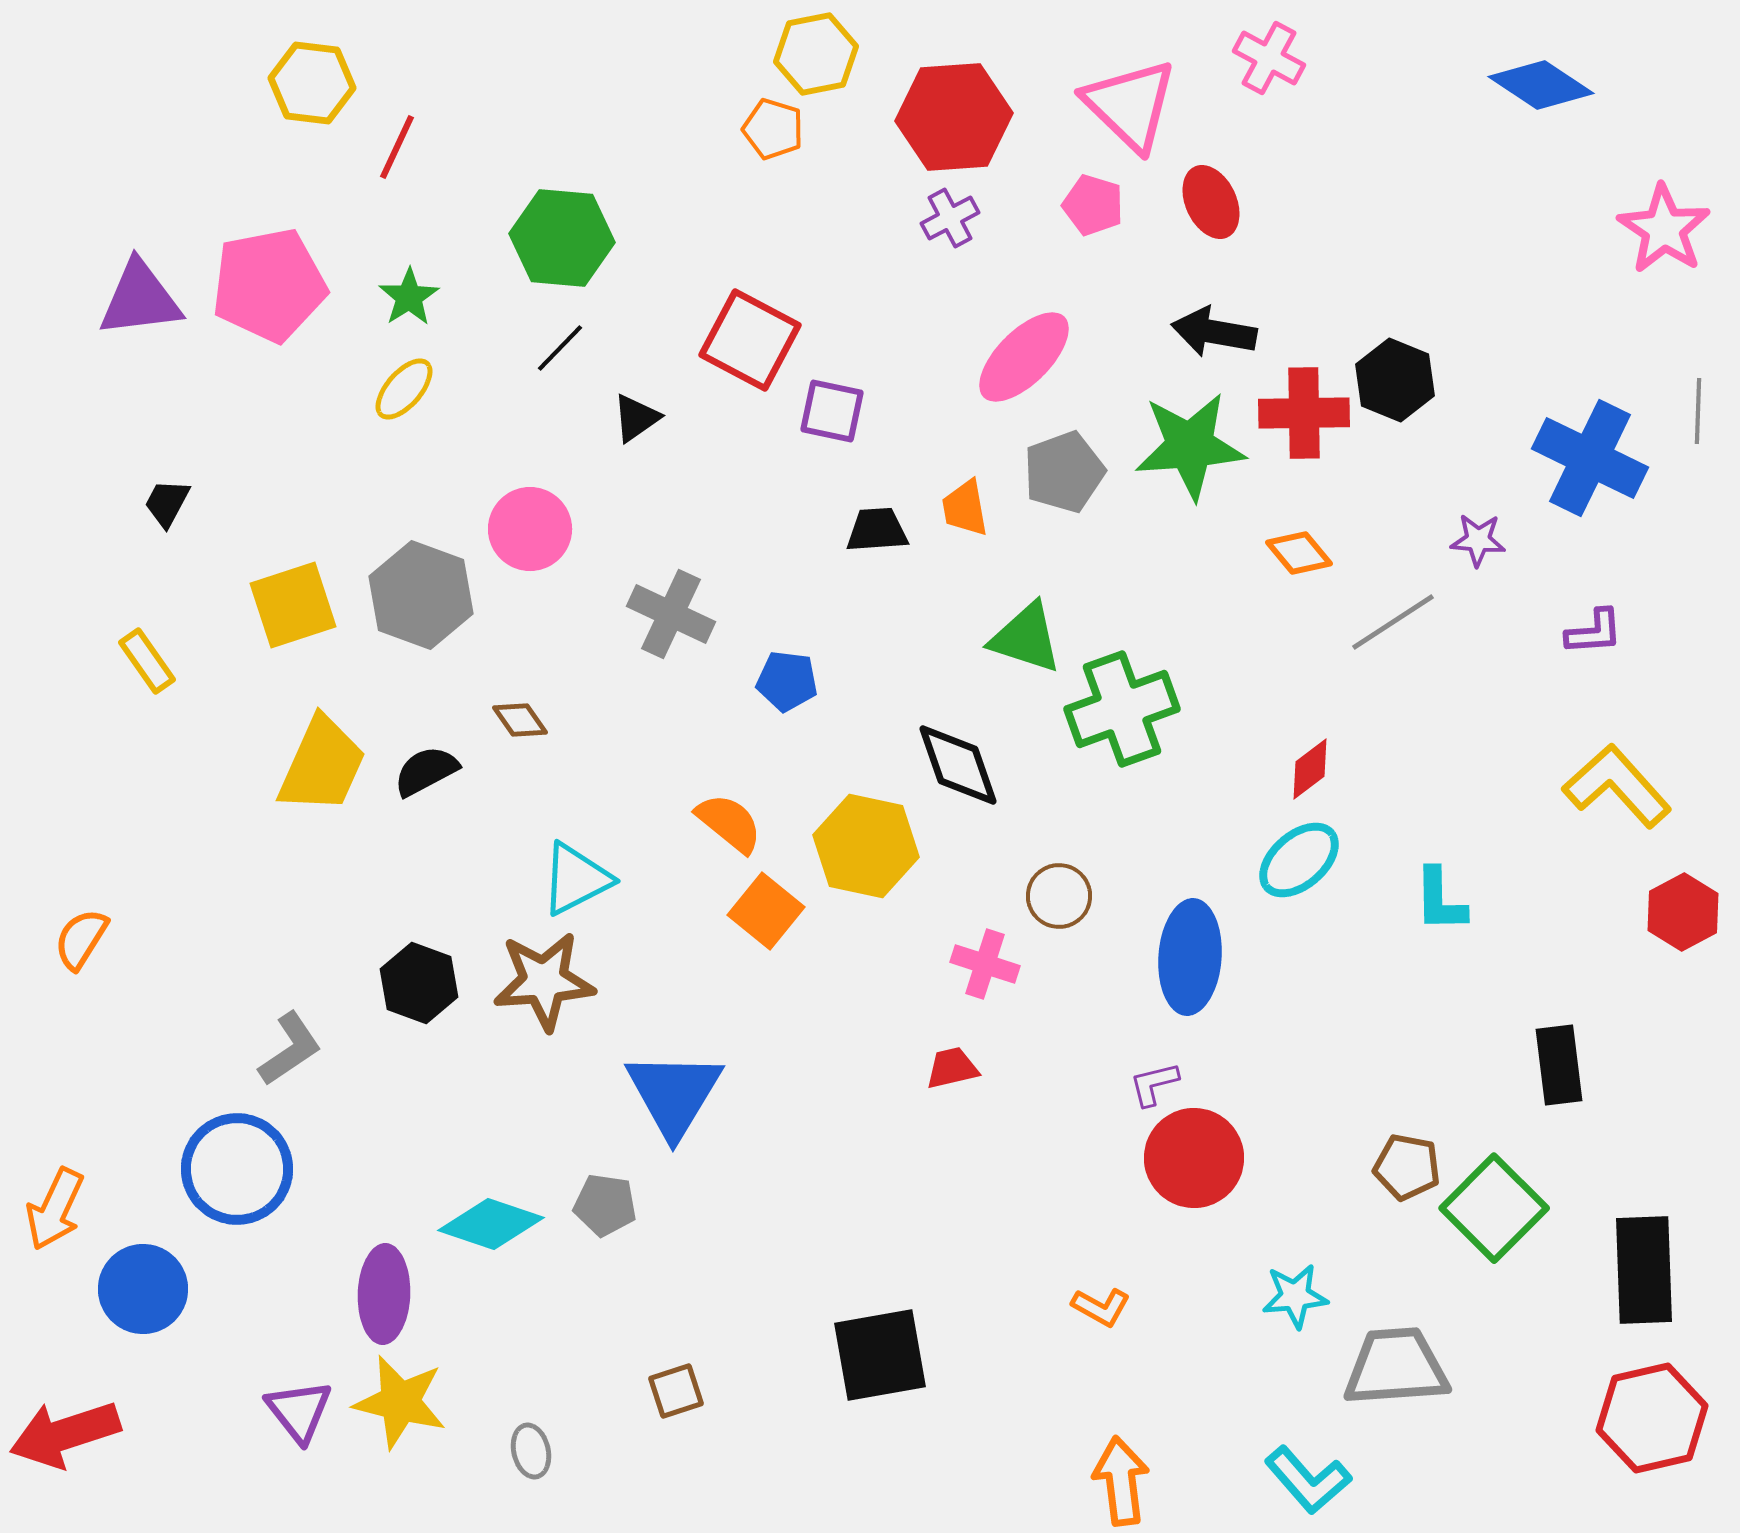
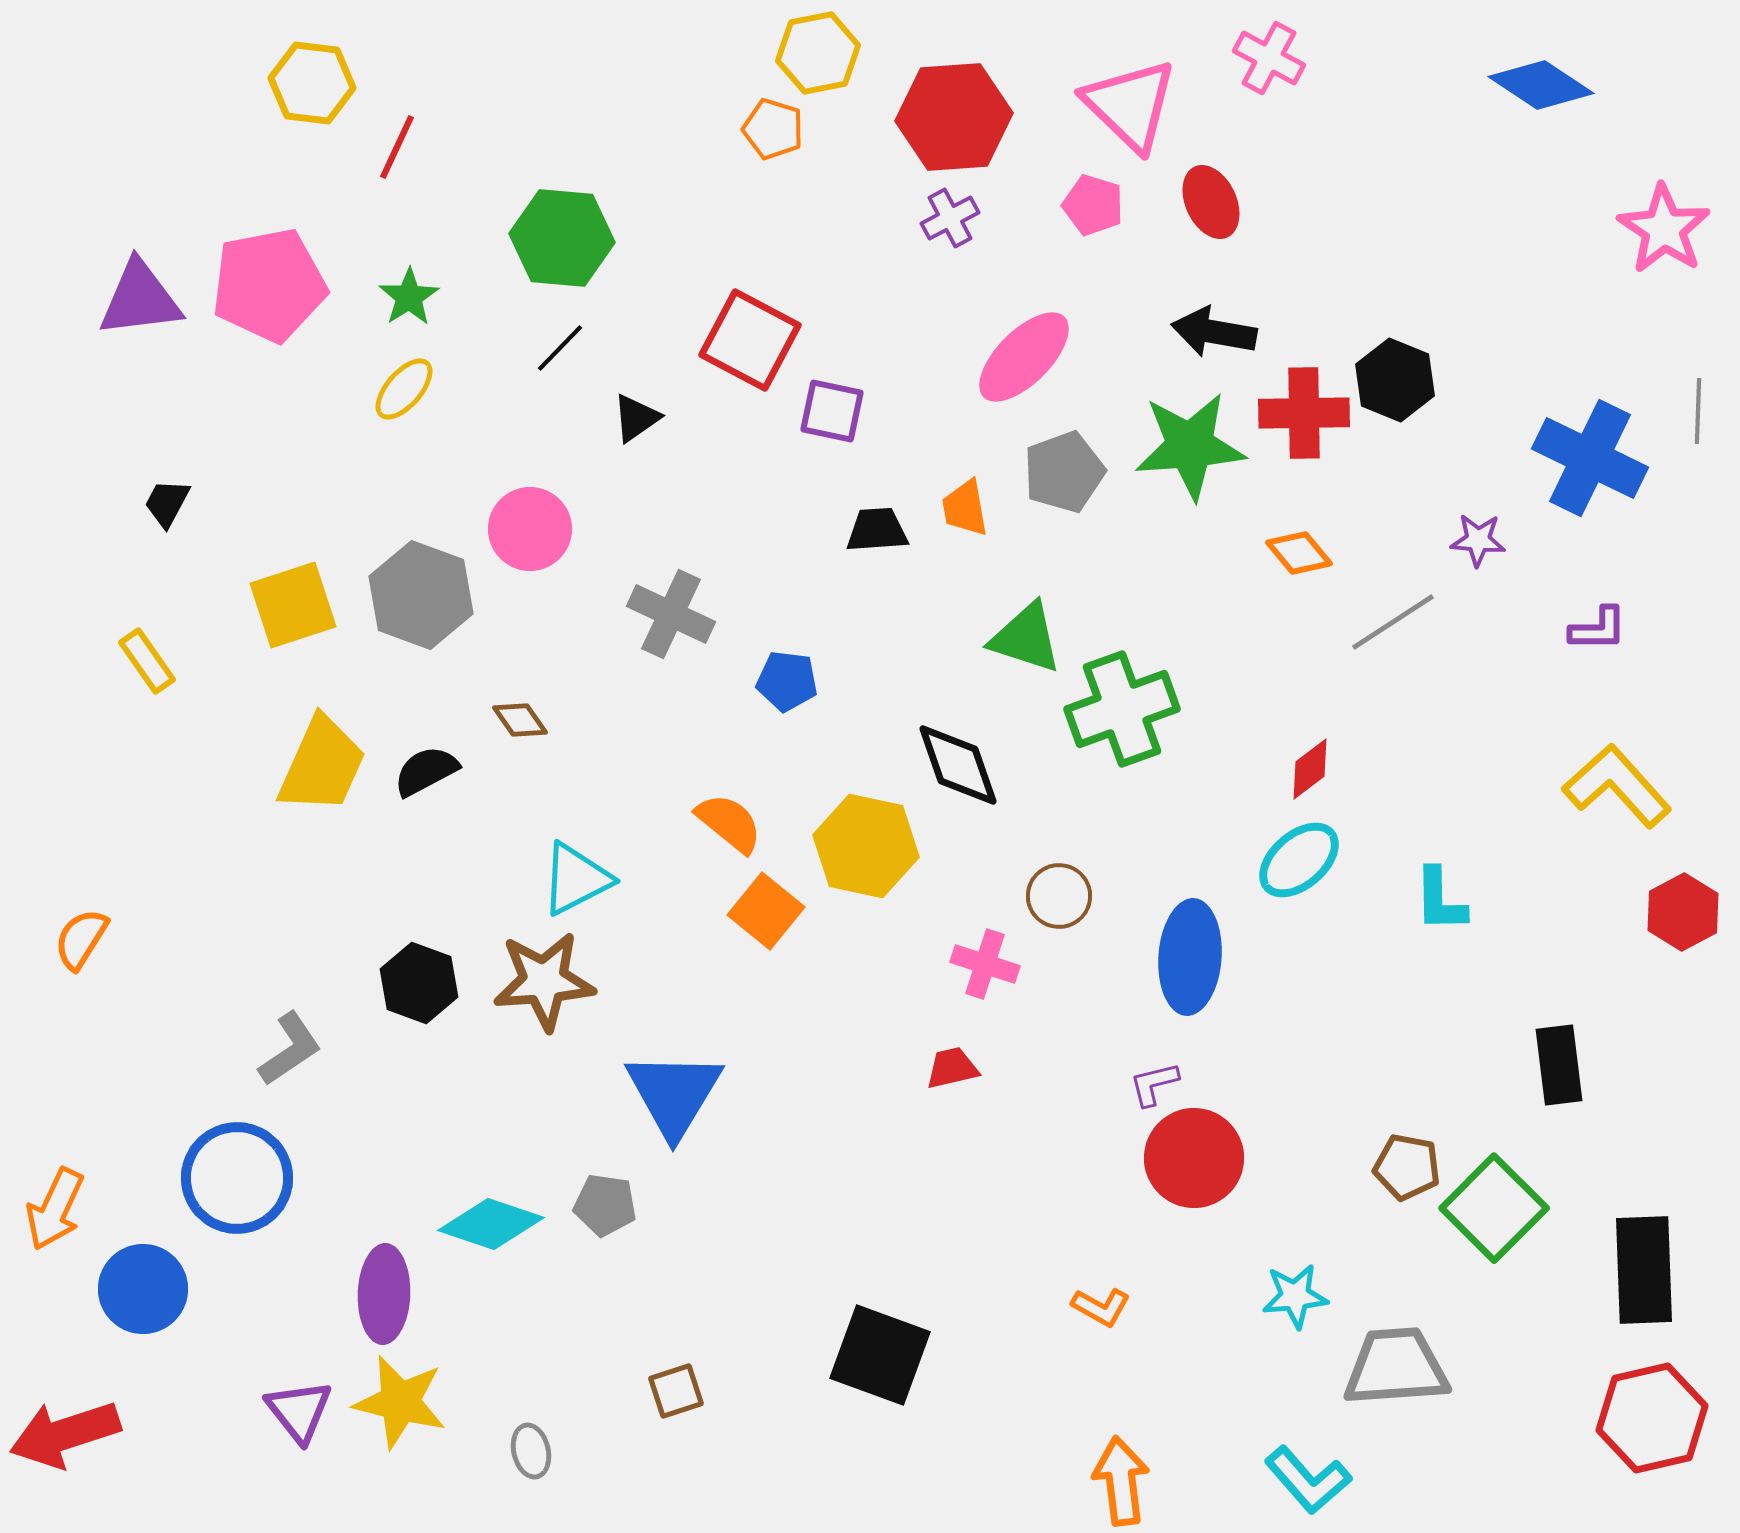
yellow hexagon at (816, 54): moved 2 px right, 1 px up
purple L-shape at (1594, 632): moved 4 px right, 3 px up; rotated 4 degrees clockwise
blue circle at (237, 1169): moved 9 px down
black square at (880, 1355): rotated 30 degrees clockwise
